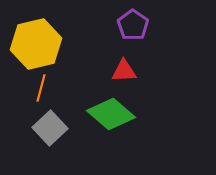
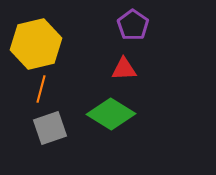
red triangle: moved 2 px up
orange line: moved 1 px down
green diamond: rotated 9 degrees counterclockwise
gray square: rotated 24 degrees clockwise
